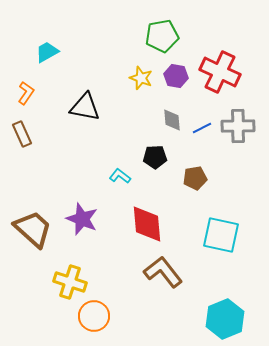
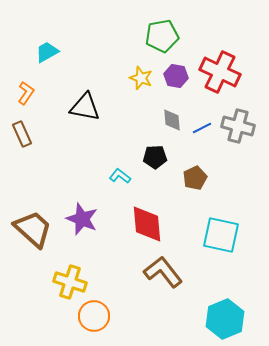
gray cross: rotated 16 degrees clockwise
brown pentagon: rotated 15 degrees counterclockwise
